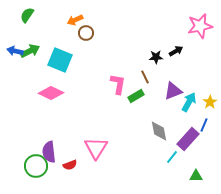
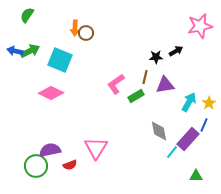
orange arrow: moved 8 px down; rotated 63 degrees counterclockwise
brown line: rotated 40 degrees clockwise
pink L-shape: moved 2 px left; rotated 135 degrees counterclockwise
purple triangle: moved 8 px left, 6 px up; rotated 12 degrees clockwise
yellow star: moved 1 px left, 1 px down
purple semicircle: moved 1 px right, 2 px up; rotated 85 degrees clockwise
cyan line: moved 5 px up
